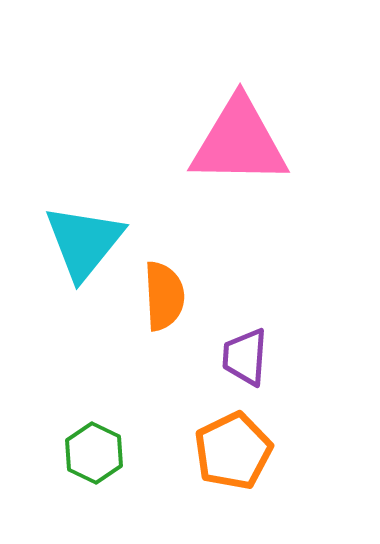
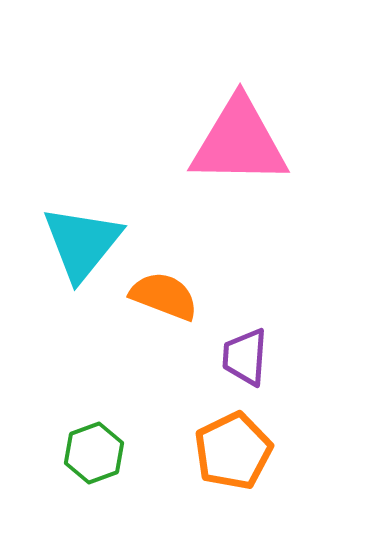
cyan triangle: moved 2 px left, 1 px down
orange semicircle: rotated 66 degrees counterclockwise
green hexagon: rotated 14 degrees clockwise
